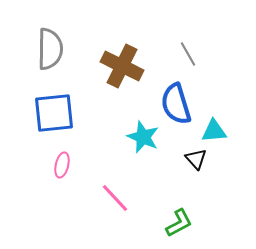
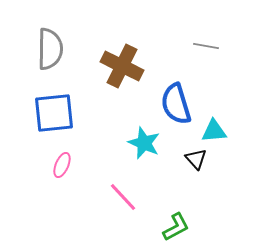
gray line: moved 18 px right, 8 px up; rotated 50 degrees counterclockwise
cyan star: moved 1 px right, 6 px down
pink ellipse: rotated 10 degrees clockwise
pink line: moved 8 px right, 1 px up
green L-shape: moved 3 px left, 4 px down
